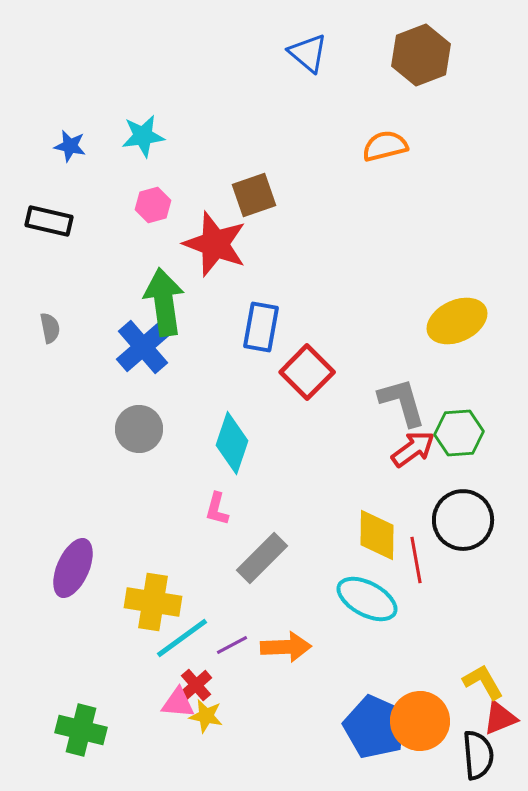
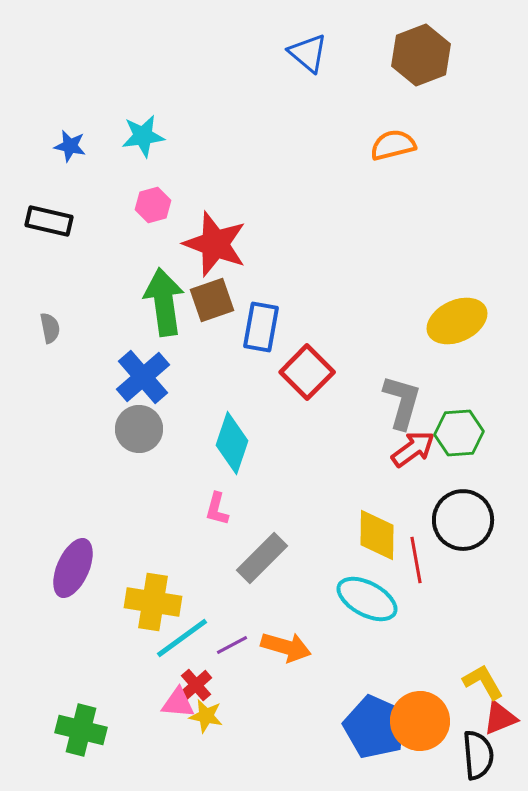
orange semicircle: moved 8 px right, 1 px up
brown square: moved 42 px left, 105 px down
blue cross: moved 30 px down
gray L-shape: rotated 32 degrees clockwise
orange arrow: rotated 18 degrees clockwise
